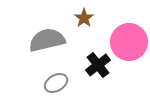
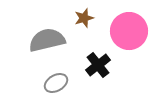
brown star: rotated 18 degrees clockwise
pink circle: moved 11 px up
